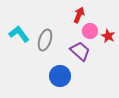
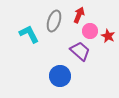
cyan L-shape: moved 10 px right; rotated 10 degrees clockwise
gray ellipse: moved 9 px right, 19 px up
